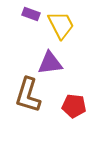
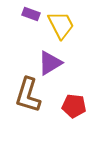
purple triangle: rotated 24 degrees counterclockwise
